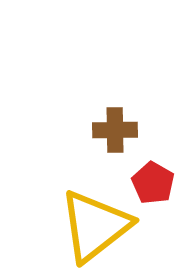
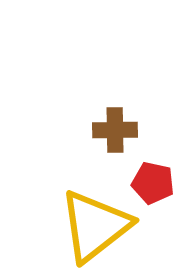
red pentagon: rotated 18 degrees counterclockwise
